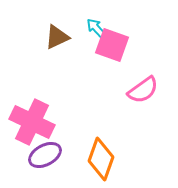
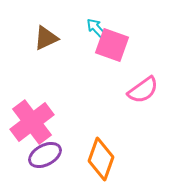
brown triangle: moved 11 px left, 1 px down
pink cross: rotated 27 degrees clockwise
